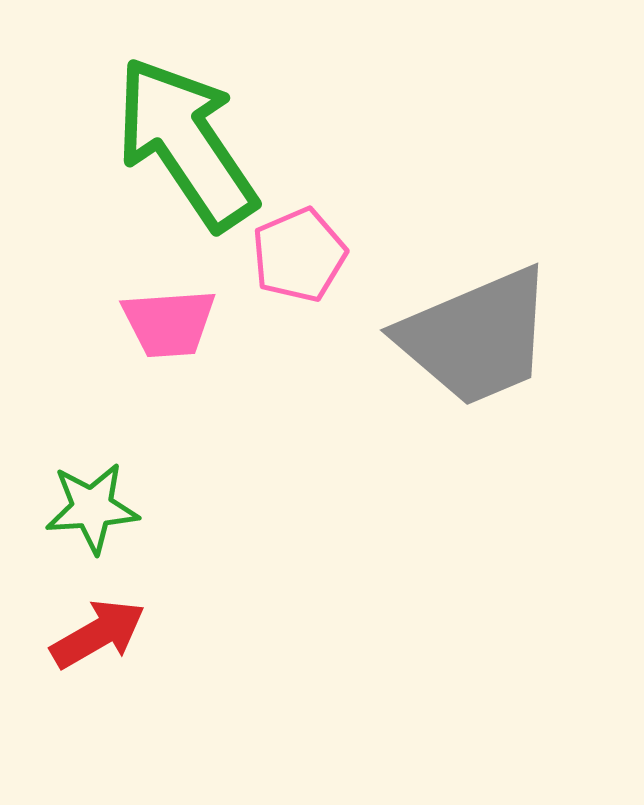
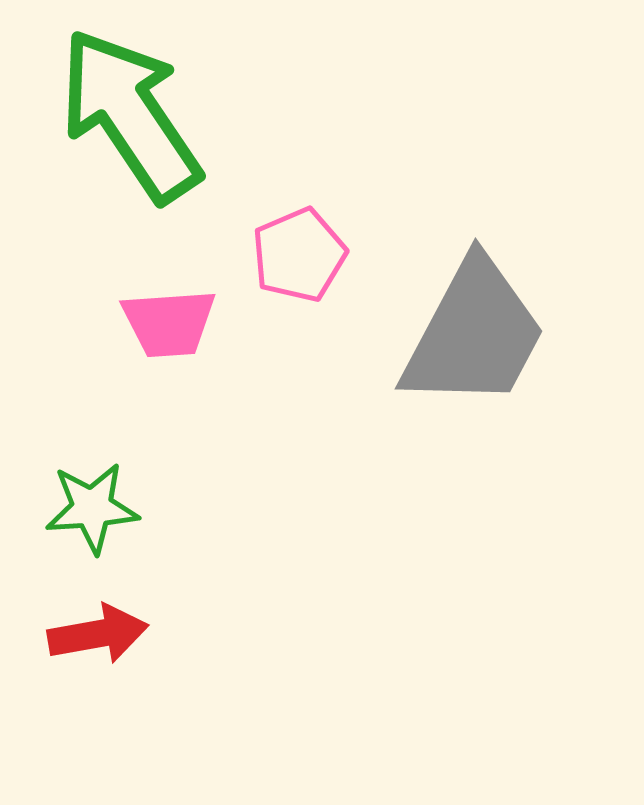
green arrow: moved 56 px left, 28 px up
gray trapezoid: moved 2 px left, 3 px up; rotated 39 degrees counterclockwise
red arrow: rotated 20 degrees clockwise
